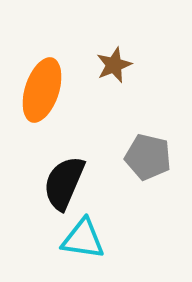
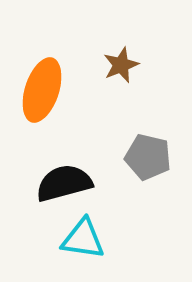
brown star: moved 7 px right
black semicircle: rotated 52 degrees clockwise
